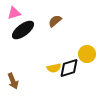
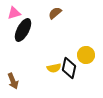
brown semicircle: moved 8 px up
black ellipse: rotated 25 degrees counterclockwise
yellow circle: moved 1 px left, 1 px down
black diamond: rotated 60 degrees counterclockwise
